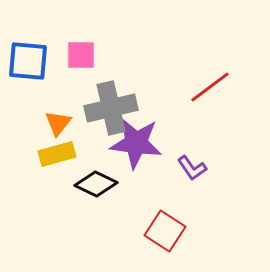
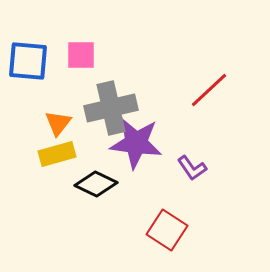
red line: moved 1 px left, 3 px down; rotated 6 degrees counterclockwise
red square: moved 2 px right, 1 px up
